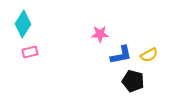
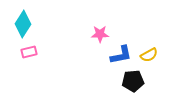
pink rectangle: moved 1 px left
black pentagon: rotated 20 degrees counterclockwise
